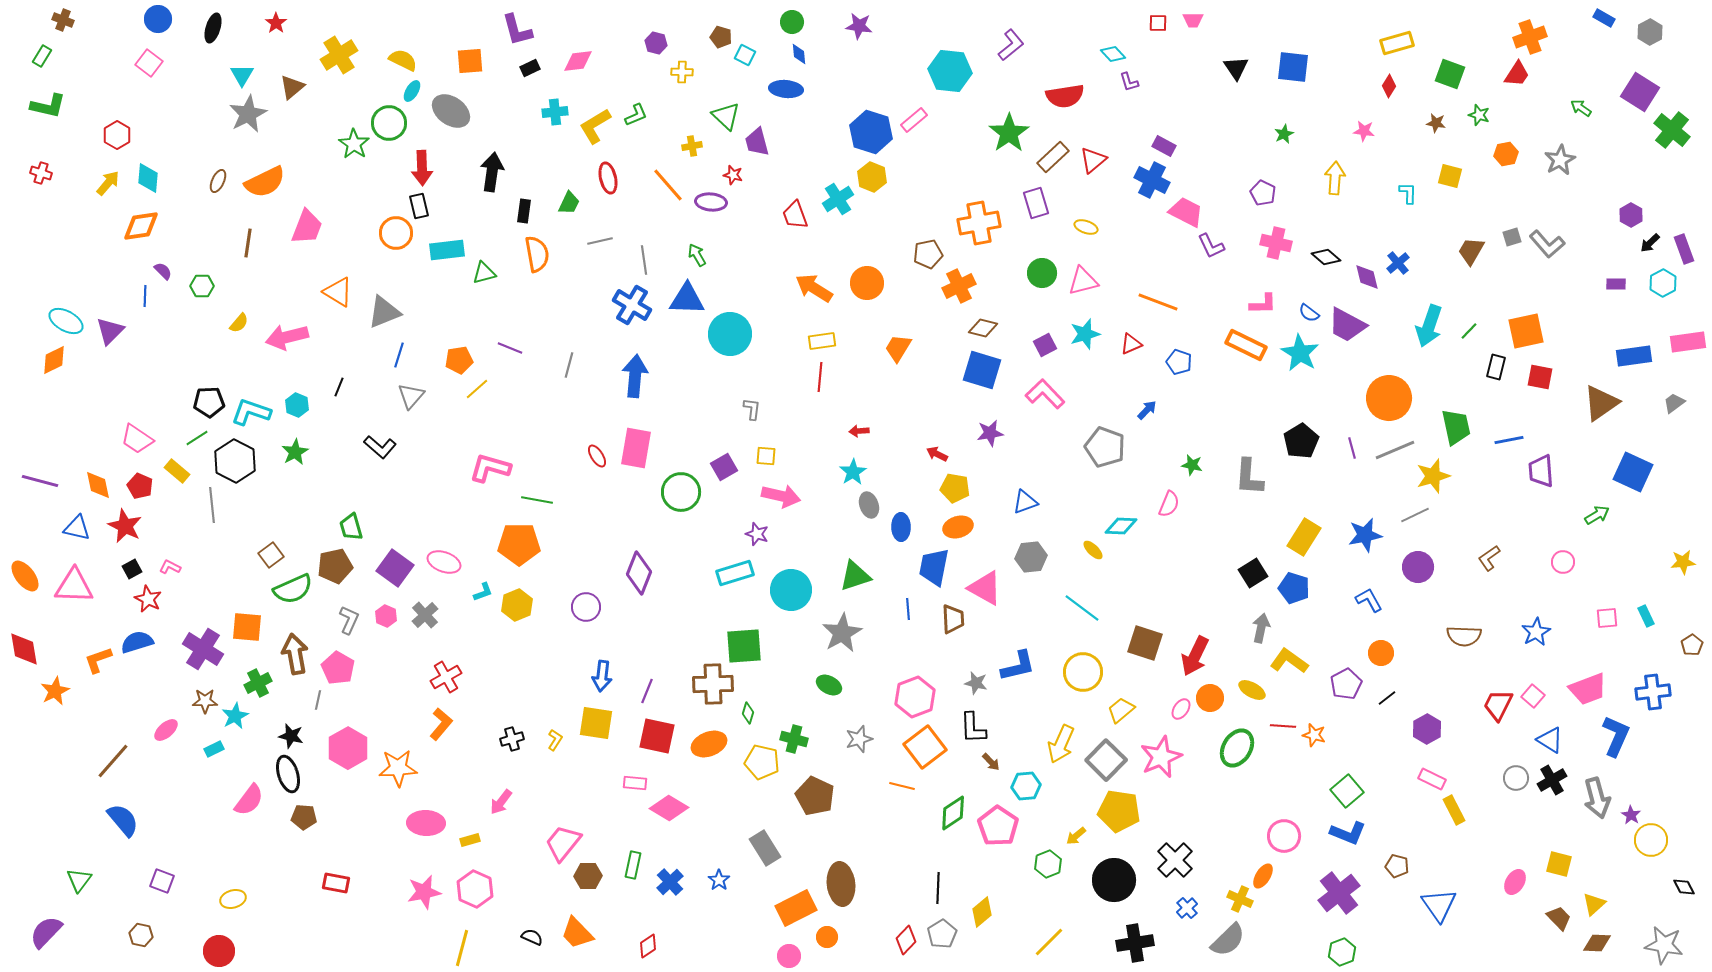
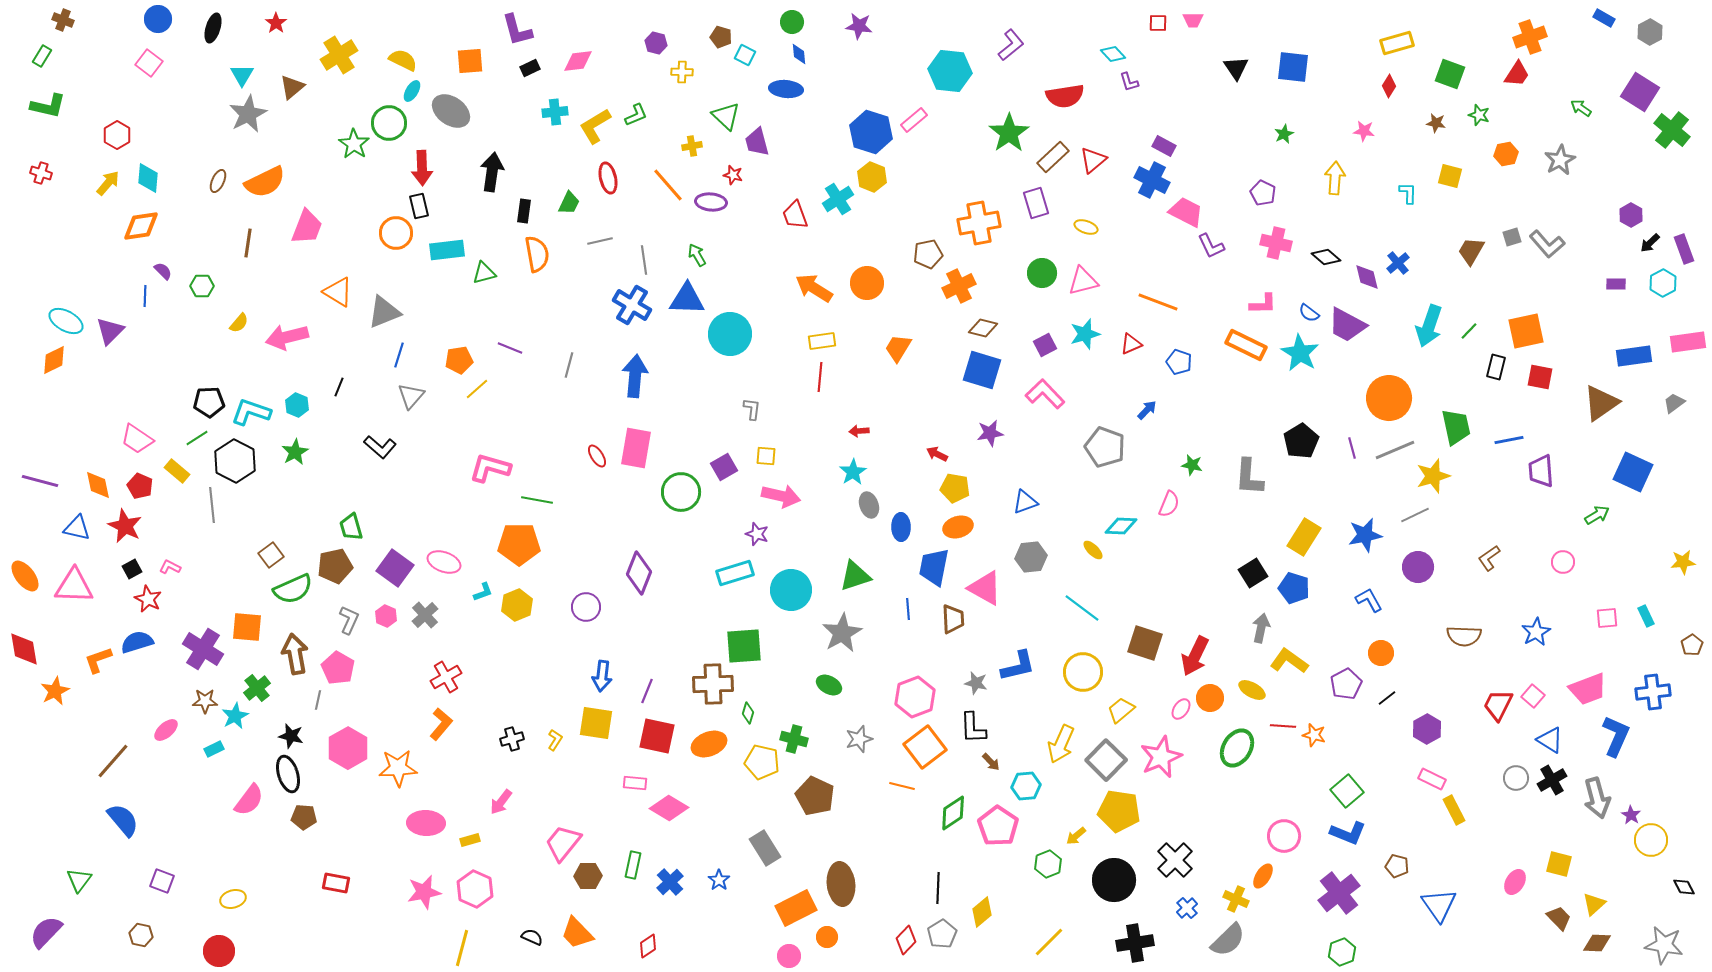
green cross at (258, 683): moved 1 px left, 5 px down; rotated 12 degrees counterclockwise
yellow cross at (1240, 899): moved 4 px left
